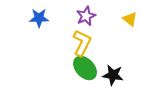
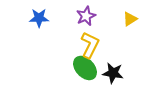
yellow triangle: rotated 49 degrees clockwise
yellow L-shape: moved 8 px right, 2 px down
black star: moved 2 px up
